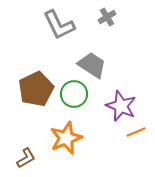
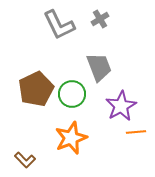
gray cross: moved 7 px left, 2 px down
gray trapezoid: moved 7 px right, 2 px down; rotated 36 degrees clockwise
green circle: moved 2 px left
purple star: rotated 20 degrees clockwise
orange line: rotated 18 degrees clockwise
orange star: moved 5 px right
brown L-shape: moved 1 px left, 2 px down; rotated 75 degrees clockwise
